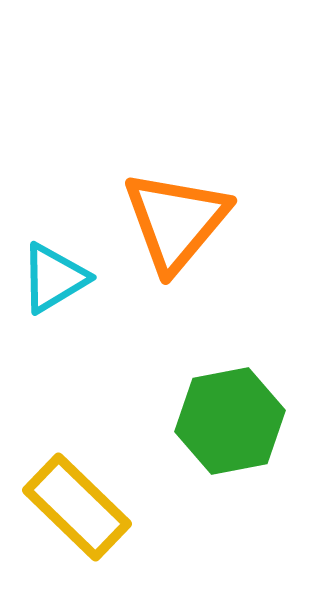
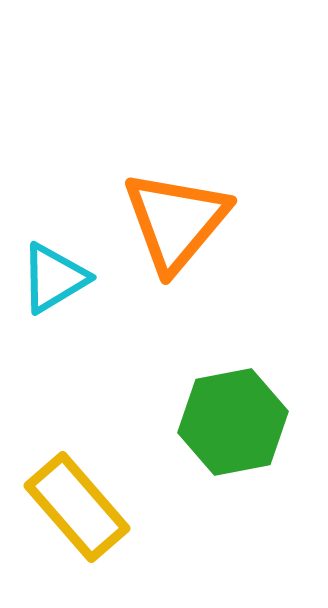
green hexagon: moved 3 px right, 1 px down
yellow rectangle: rotated 5 degrees clockwise
